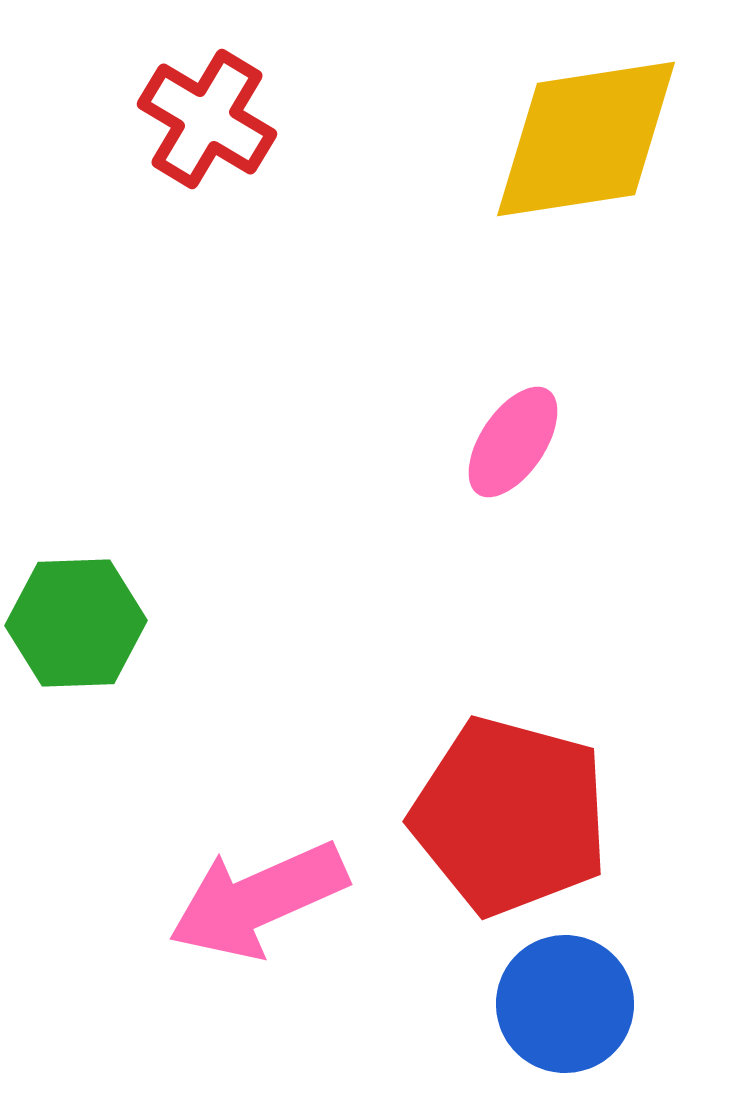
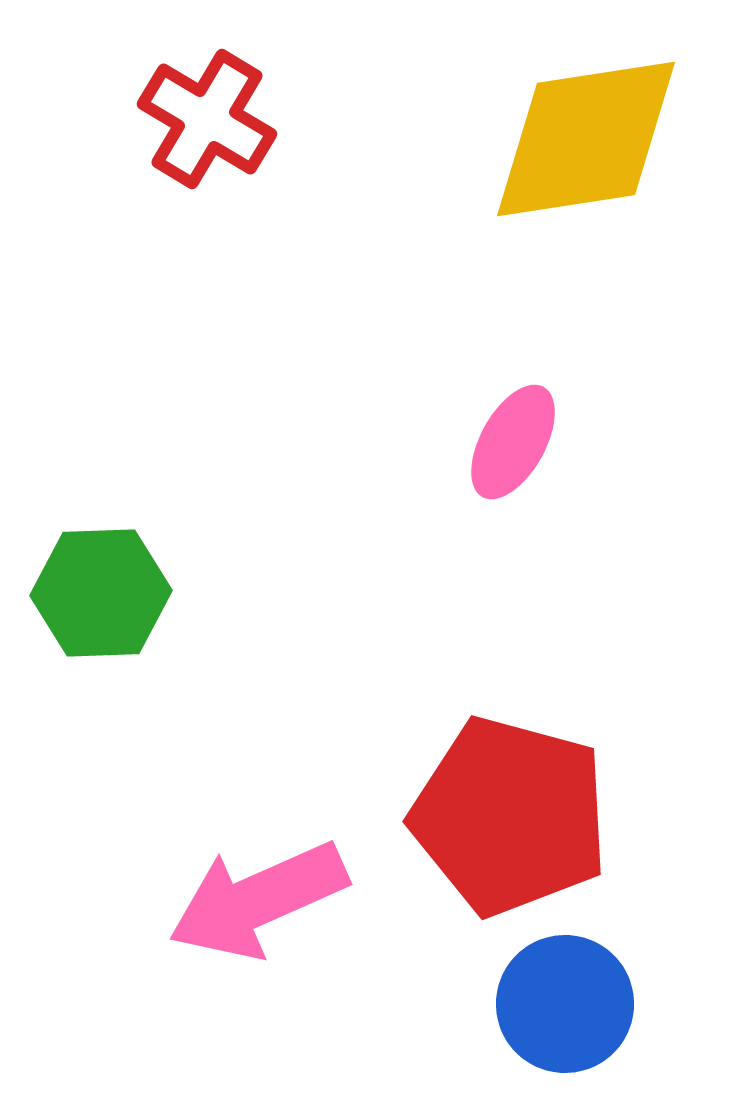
pink ellipse: rotated 5 degrees counterclockwise
green hexagon: moved 25 px right, 30 px up
